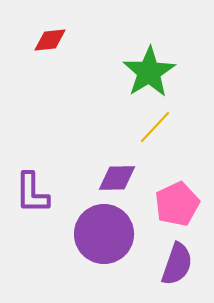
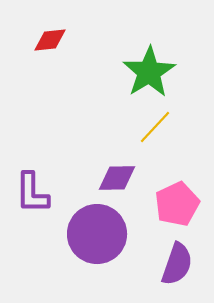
purple circle: moved 7 px left
